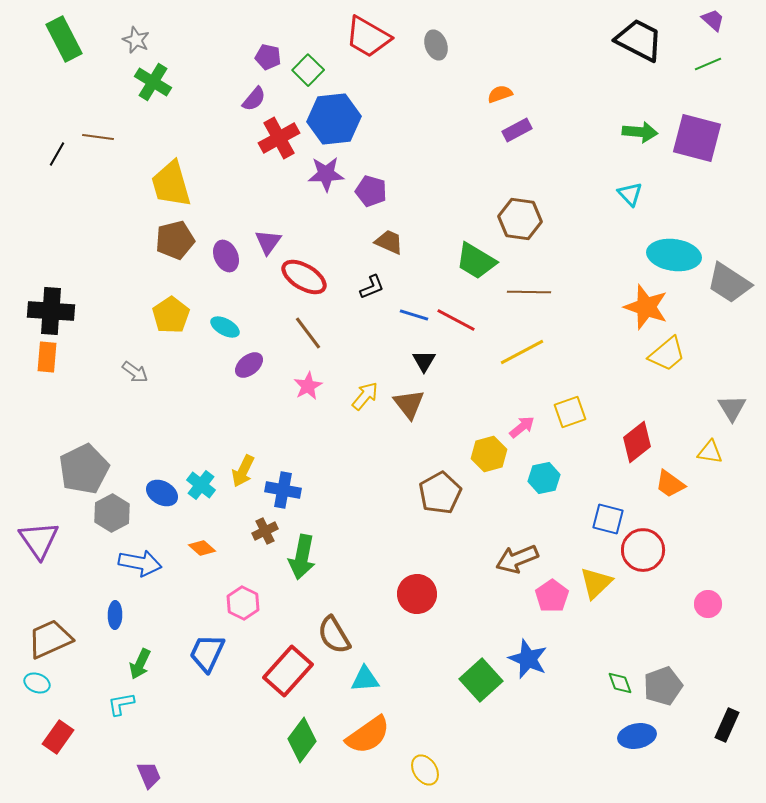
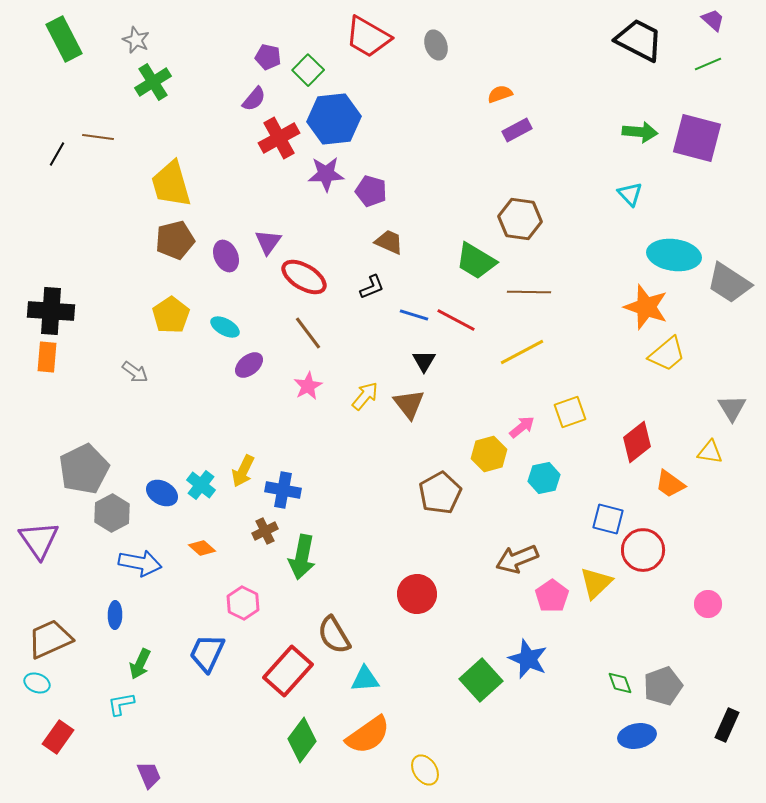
green cross at (153, 82): rotated 27 degrees clockwise
